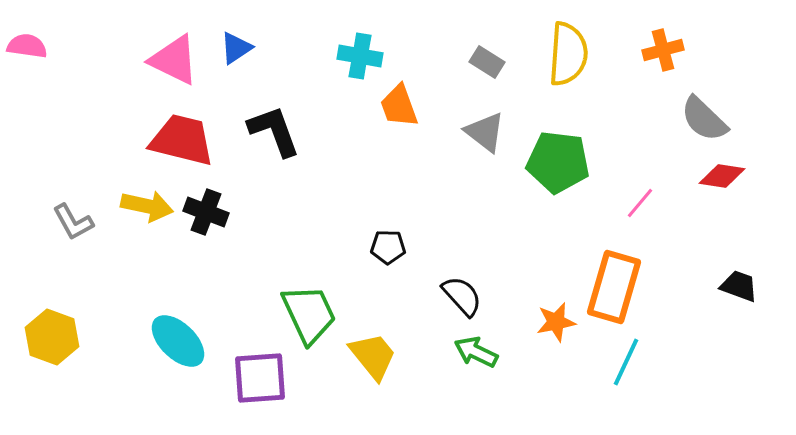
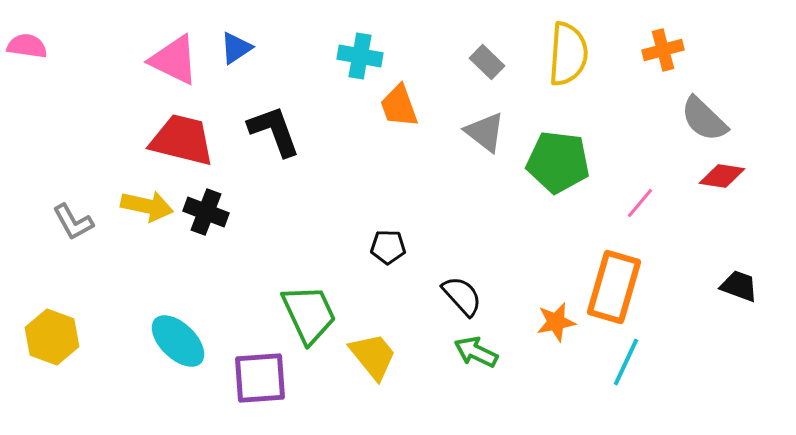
gray rectangle: rotated 12 degrees clockwise
